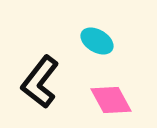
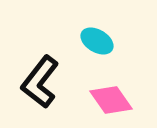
pink diamond: rotated 6 degrees counterclockwise
